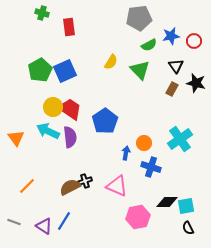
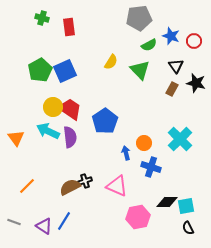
green cross: moved 5 px down
blue star: rotated 30 degrees clockwise
cyan cross: rotated 10 degrees counterclockwise
blue arrow: rotated 24 degrees counterclockwise
